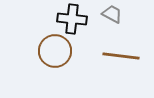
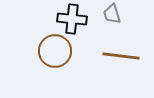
gray trapezoid: rotated 135 degrees counterclockwise
